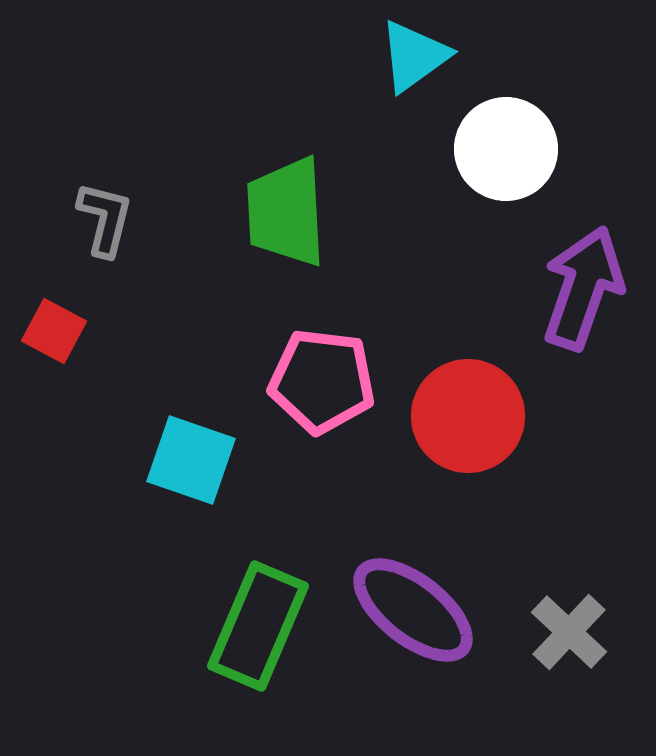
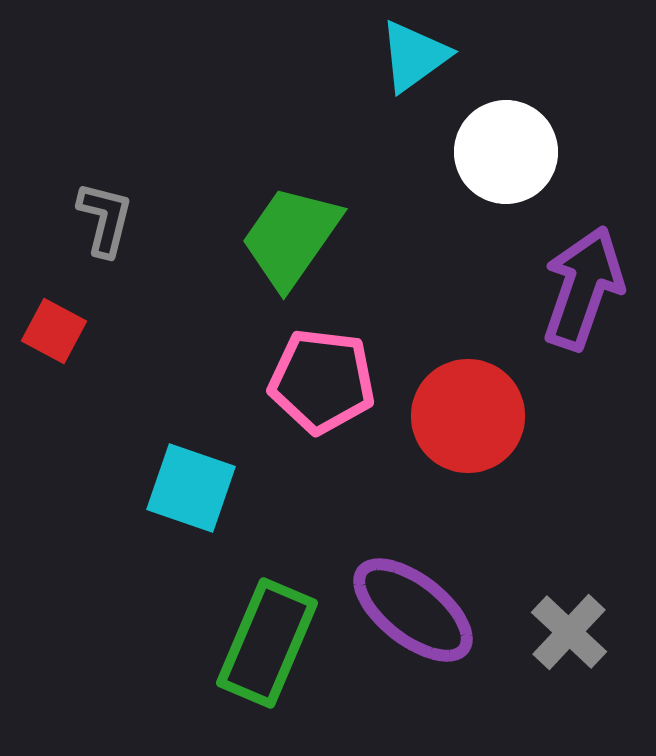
white circle: moved 3 px down
green trapezoid: moved 5 px right, 25 px down; rotated 38 degrees clockwise
cyan square: moved 28 px down
green rectangle: moved 9 px right, 17 px down
